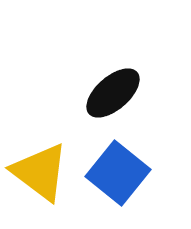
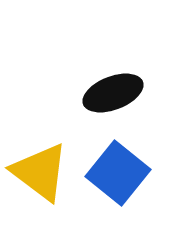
black ellipse: rotated 20 degrees clockwise
